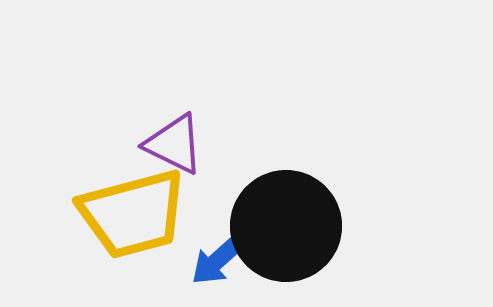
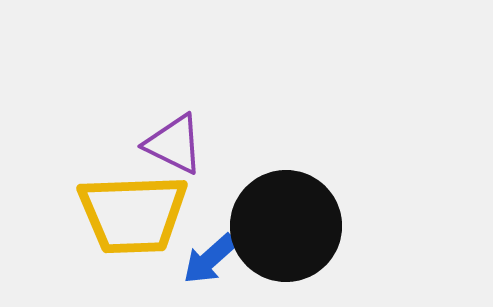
yellow trapezoid: rotated 13 degrees clockwise
blue arrow: moved 8 px left, 1 px up
